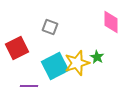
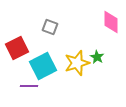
cyan square: moved 12 px left
